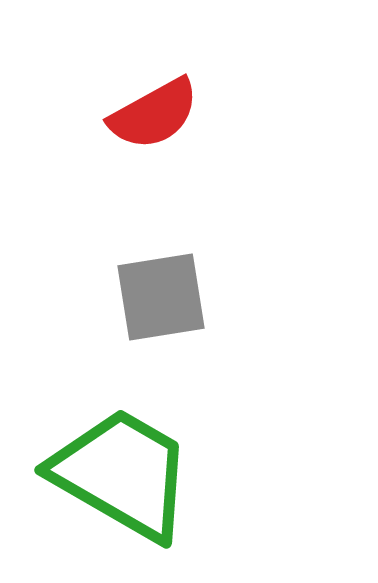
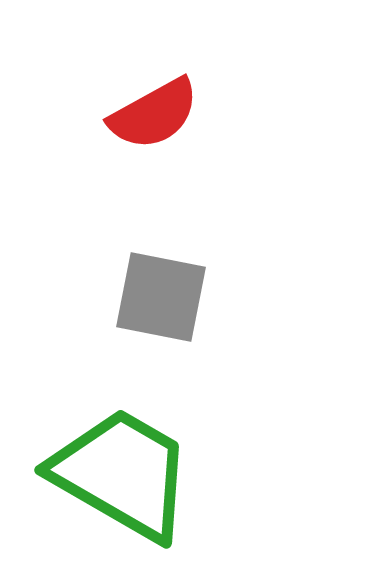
gray square: rotated 20 degrees clockwise
